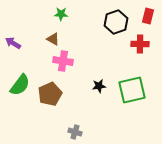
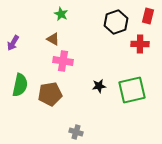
green star: rotated 24 degrees clockwise
purple arrow: rotated 91 degrees counterclockwise
green semicircle: rotated 25 degrees counterclockwise
brown pentagon: rotated 15 degrees clockwise
gray cross: moved 1 px right
